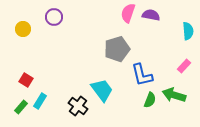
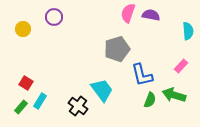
pink rectangle: moved 3 px left
red square: moved 3 px down
